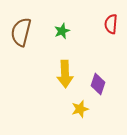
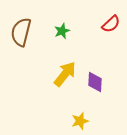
red semicircle: rotated 138 degrees counterclockwise
yellow arrow: rotated 140 degrees counterclockwise
purple diamond: moved 3 px left, 2 px up; rotated 15 degrees counterclockwise
yellow star: moved 12 px down
